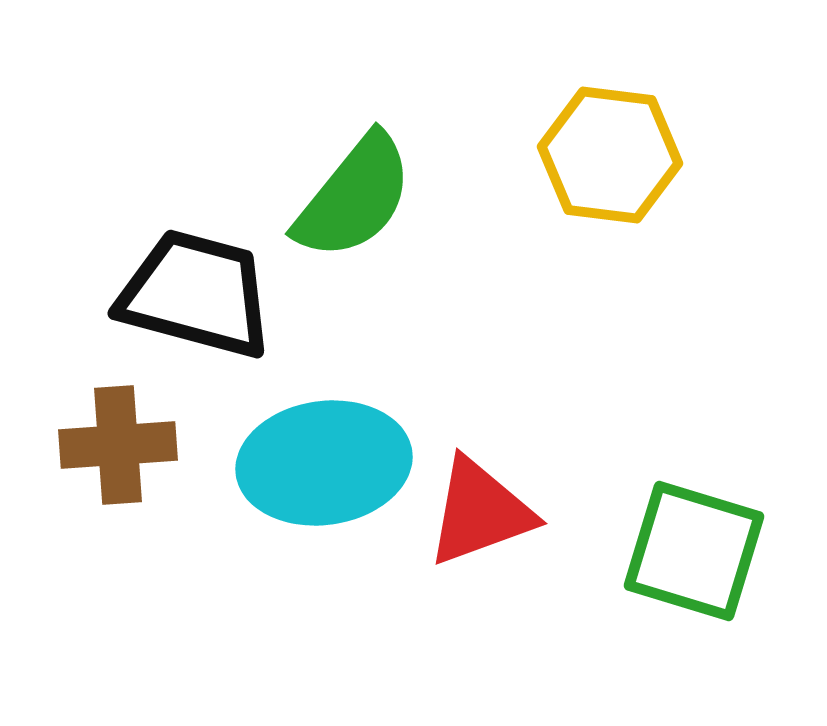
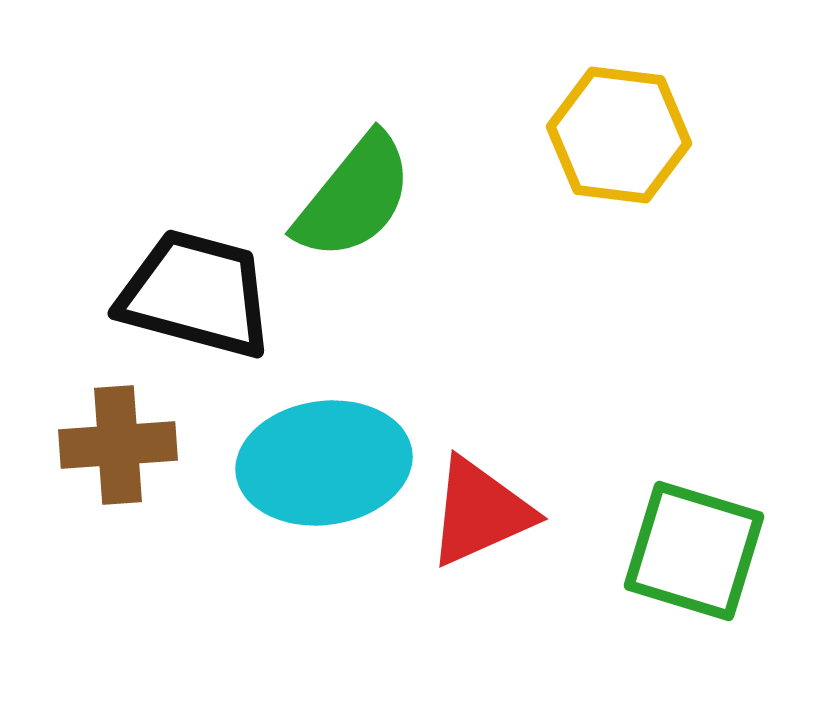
yellow hexagon: moved 9 px right, 20 px up
red triangle: rotated 4 degrees counterclockwise
